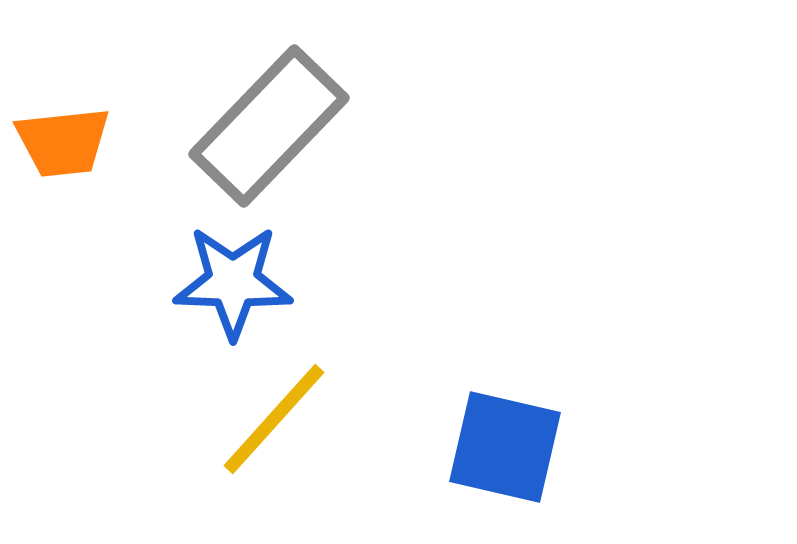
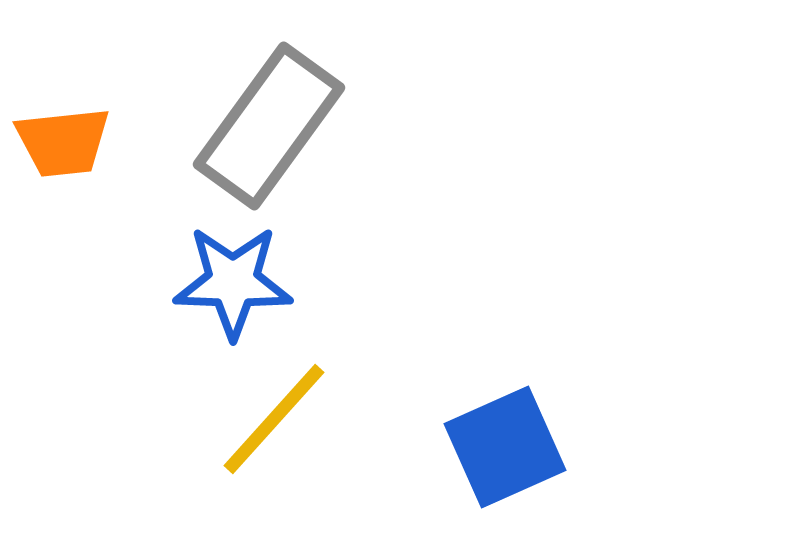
gray rectangle: rotated 8 degrees counterclockwise
blue square: rotated 37 degrees counterclockwise
